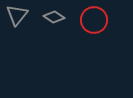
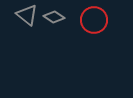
gray triangle: moved 10 px right; rotated 30 degrees counterclockwise
